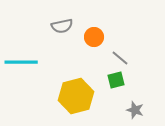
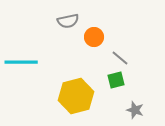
gray semicircle: moved 6 px right, 5 px up
